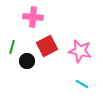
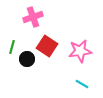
pink cross: rotated 24 degrees counterclockwise
red square: rotated 30 degrees counterclockwise
pink star: rotated 20 degrees counterclockwise
black circle: moved 2 px up
